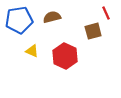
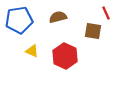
brown semicircle: moved 6 px right
brown square: rotated 24 degrees clockwise
